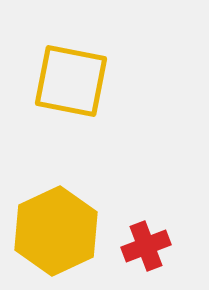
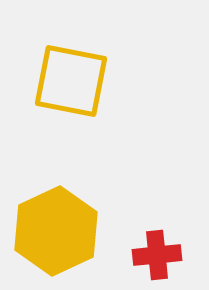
red cross: moved 11 px right, 9 px down; rotated 15 degrees clockwise
